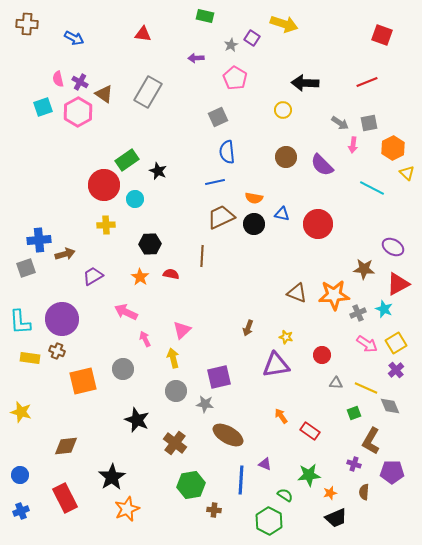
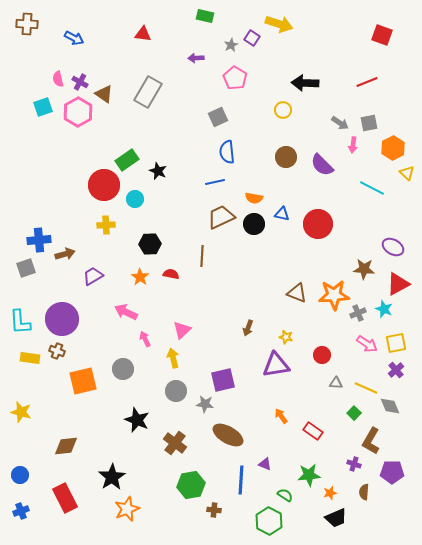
yellow arrow at (284, 24): moved 5 px left
yellow square at (396, 343): rotated 20 degrees clockwise
purple square at (219, 377): moved 4 px right, 3 px down
green square at (354, 413): rotated 24 degrees counterclockwise
red rectangle at (310, 431): moved 3 px right
